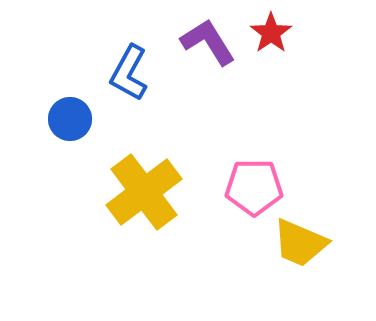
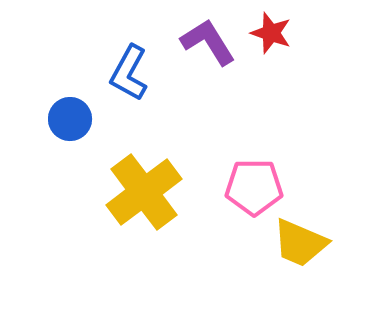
red star: rotated 18 degrees counterclockwise
